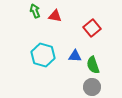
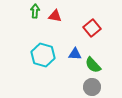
green arrow: rotated 24 degrees clockwise
blue triangle: moved 2 px up
green semicircle: rotated 24 degrees counterclockwise
